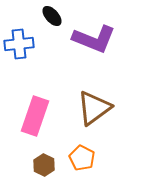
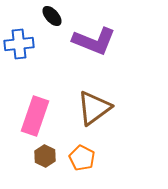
purple L-shape: moved 2 px down
brown hexagon: moved 1 px right, 9 px up
